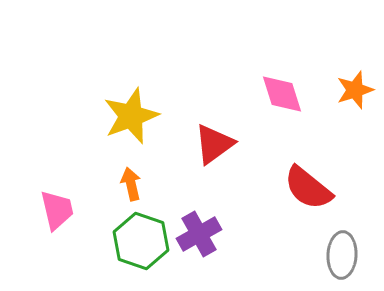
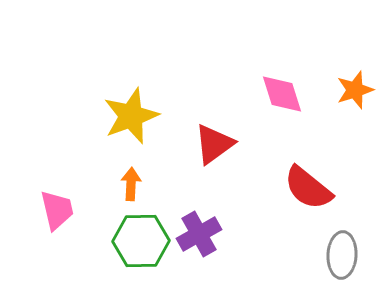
orange arrow: rotated 16 degrees clockwise
green hexagon: rotated 20 degrees counterclockwise
